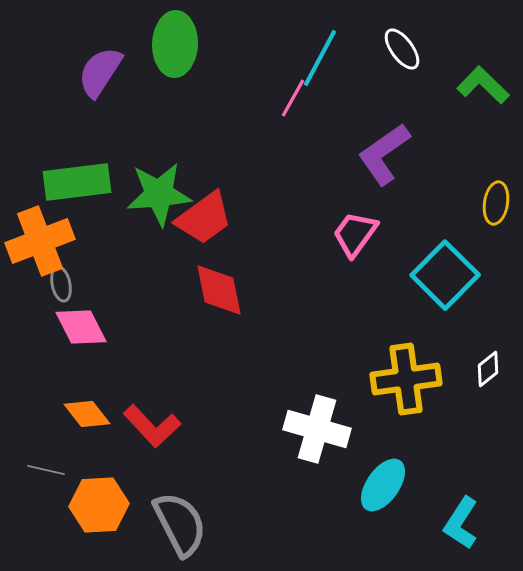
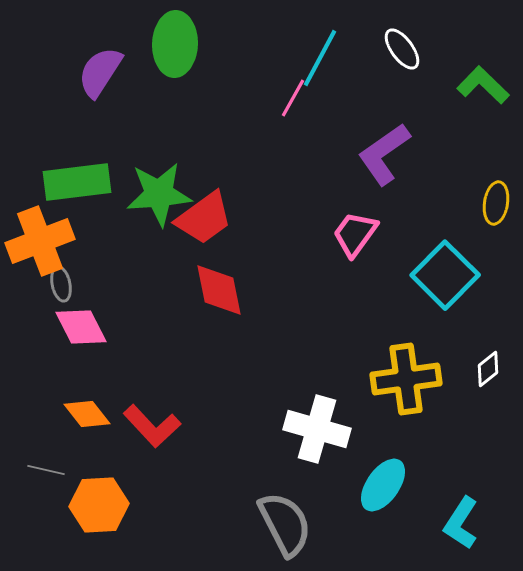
gray semicircle: moved 105 px right
